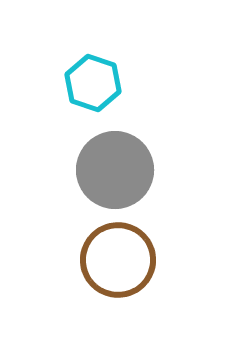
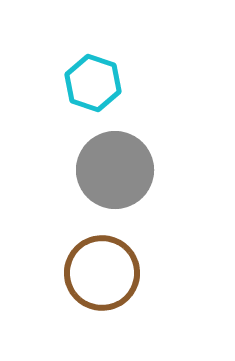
brown circle: moved 16 px left, 13 px down
